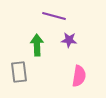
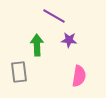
purple line: rotated 15 degrees clockwise
